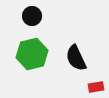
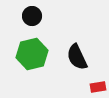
black semicircle: moved 1 px right, 1 px up
red rectangle: moved 2 px right
